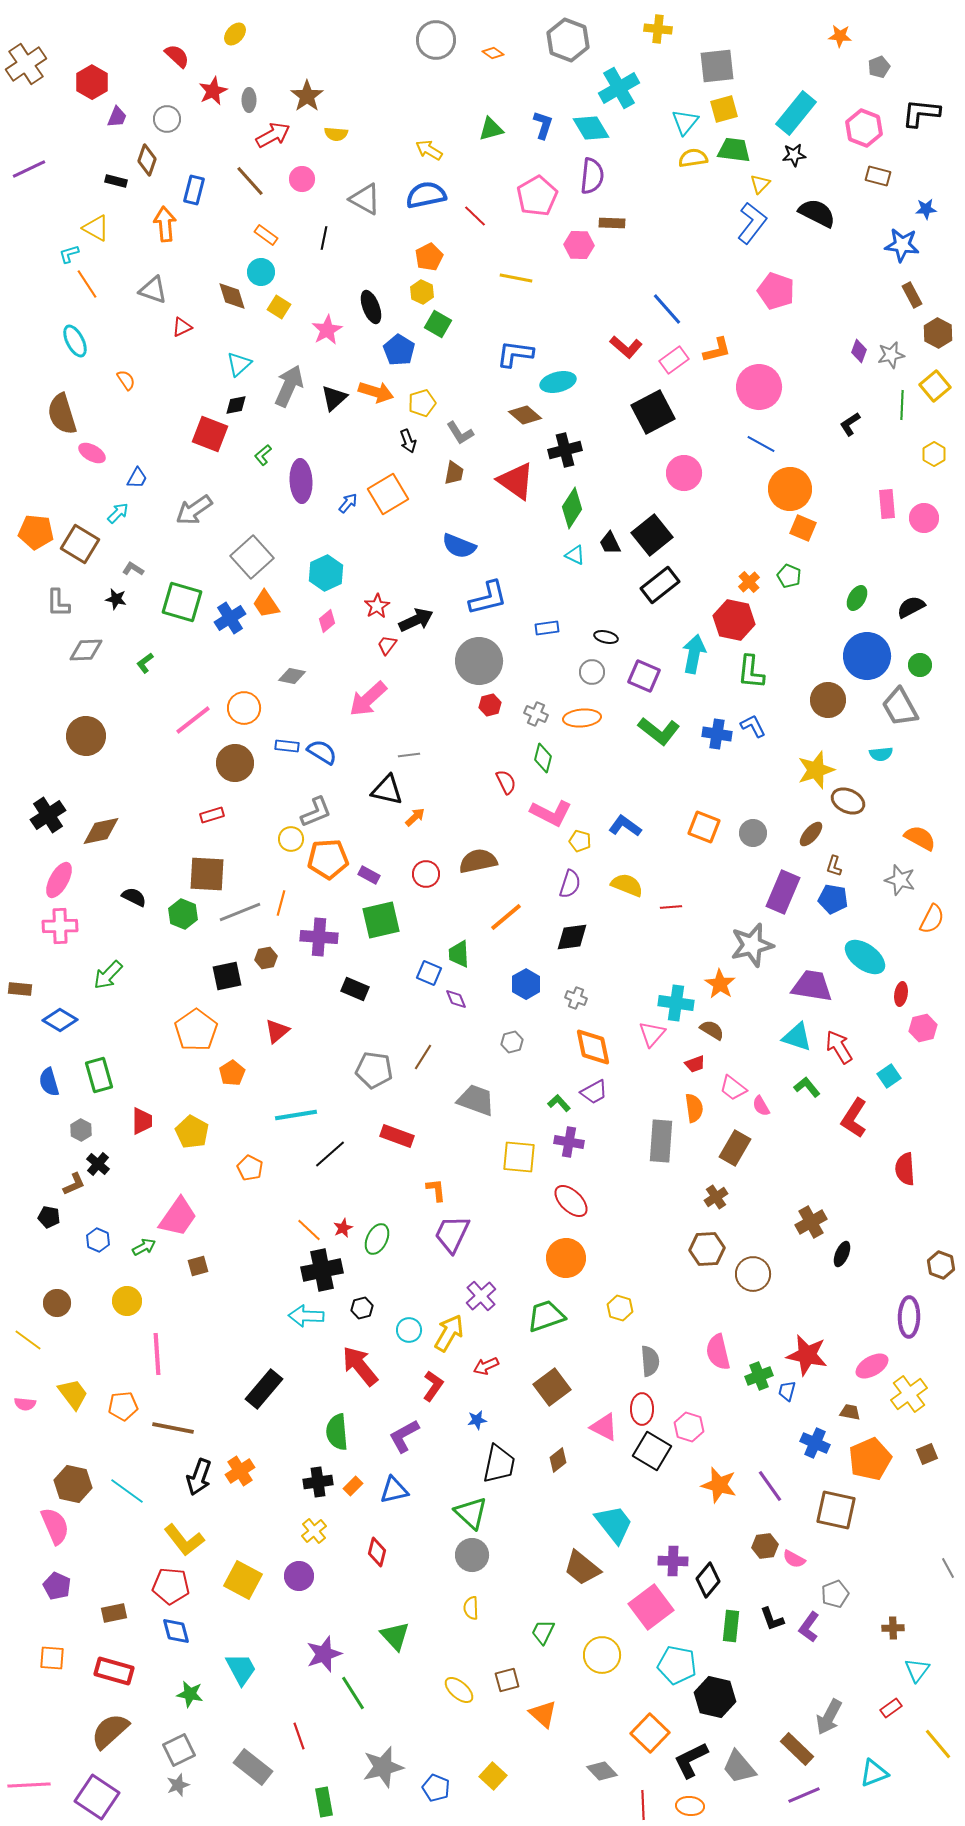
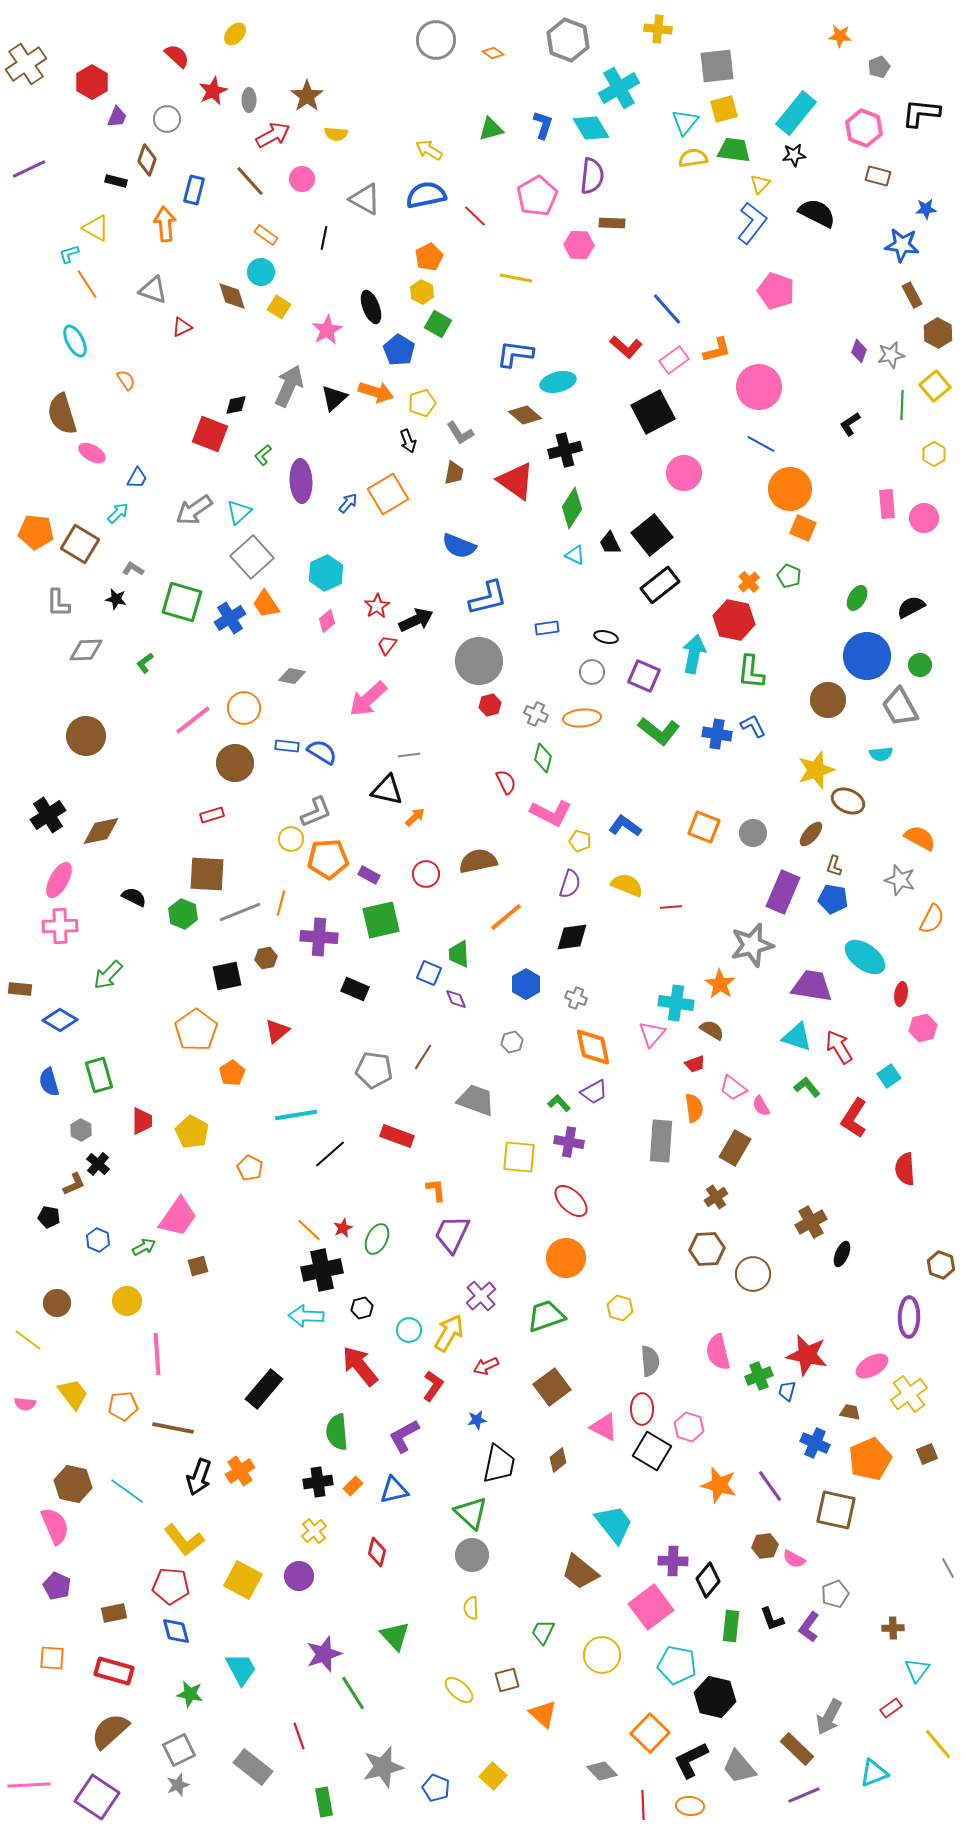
cyan triangle at (239, 364): moved 148 px down
brown trapezoid at (582, 1568): moved 2 px left, 4 px down
